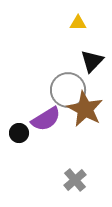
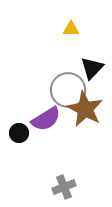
yellow triangle: moved 7 px left, 6 px down
black triangle: moved 7 px down
gray cross: moved 11 px left, 7 px down; rotated 20 degrees clockwise
